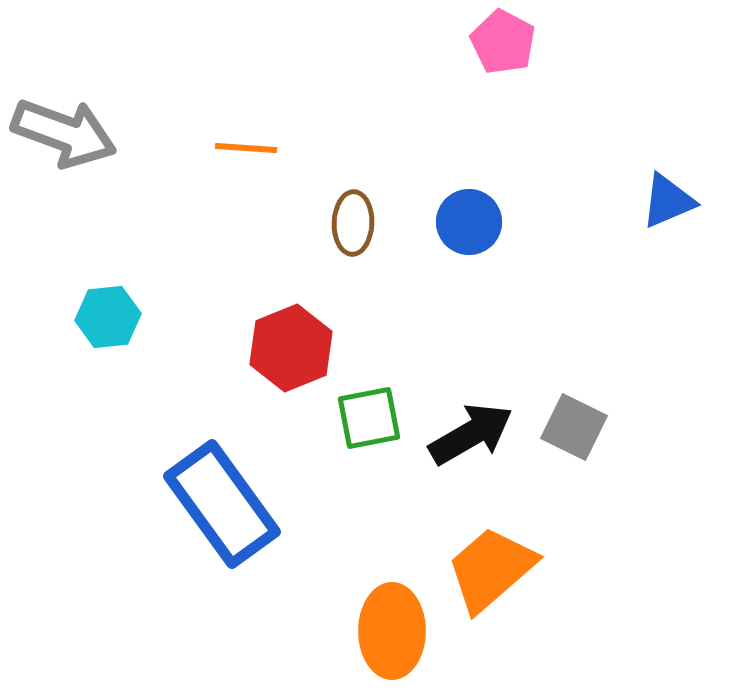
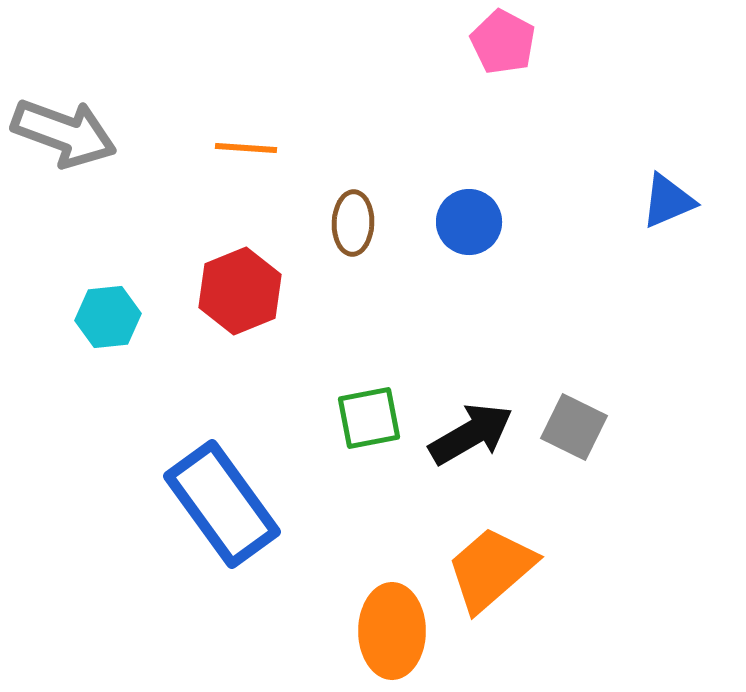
red hexagon: moved 51 px left, 57 px up
